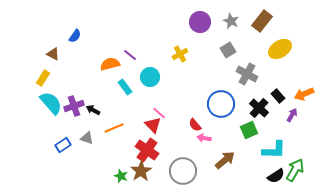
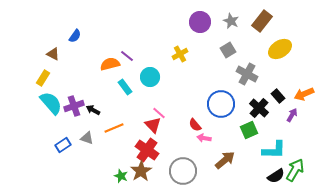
purple line: moved 3 px left, 1 px down
